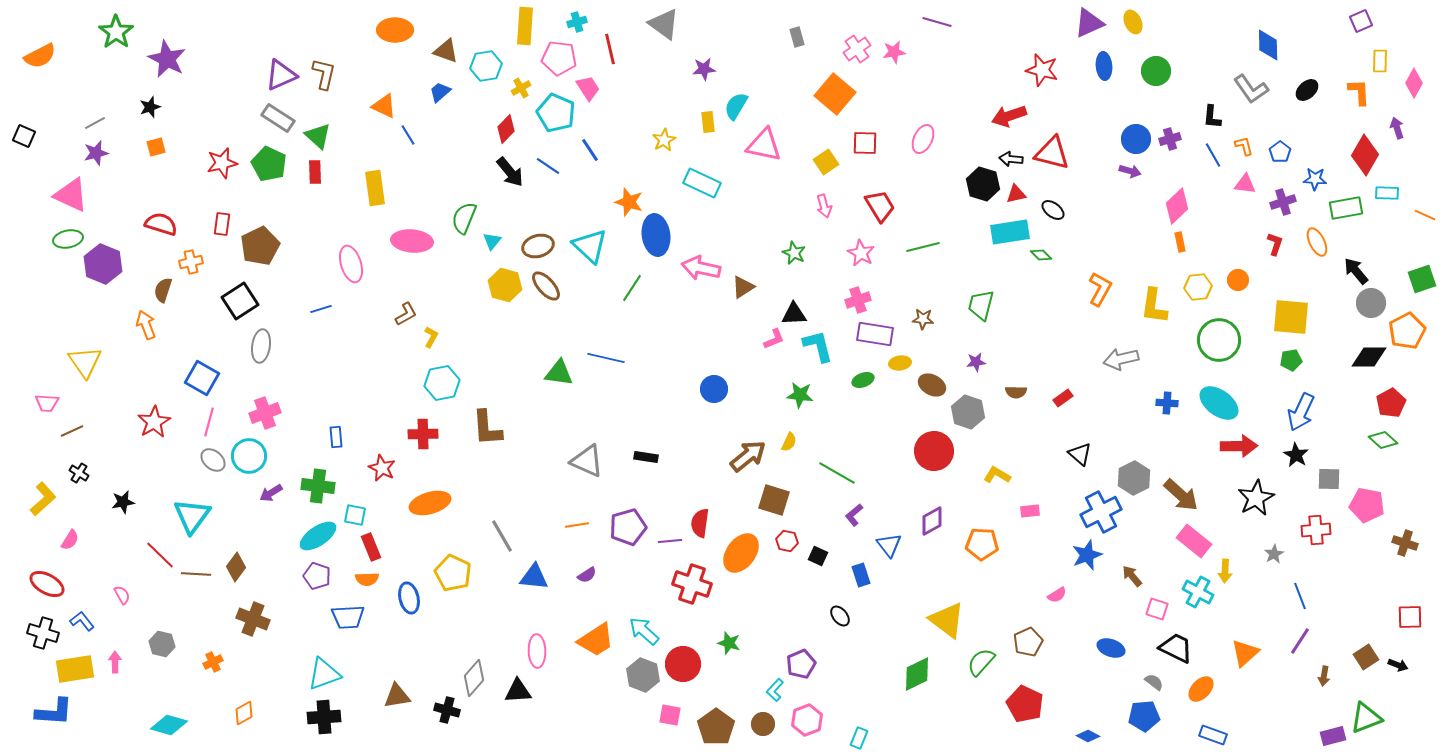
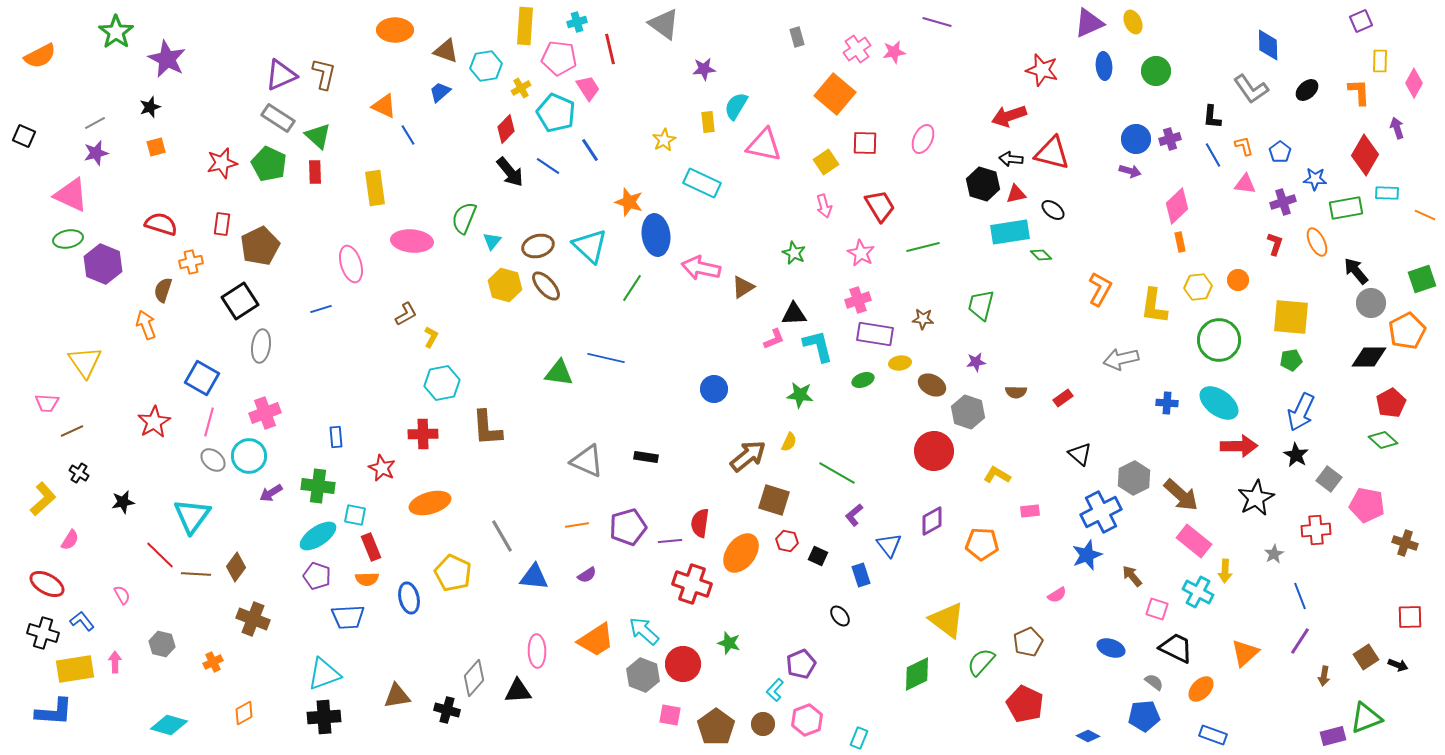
gray square at (1329, 479): rotated 35 degrees clockwise
